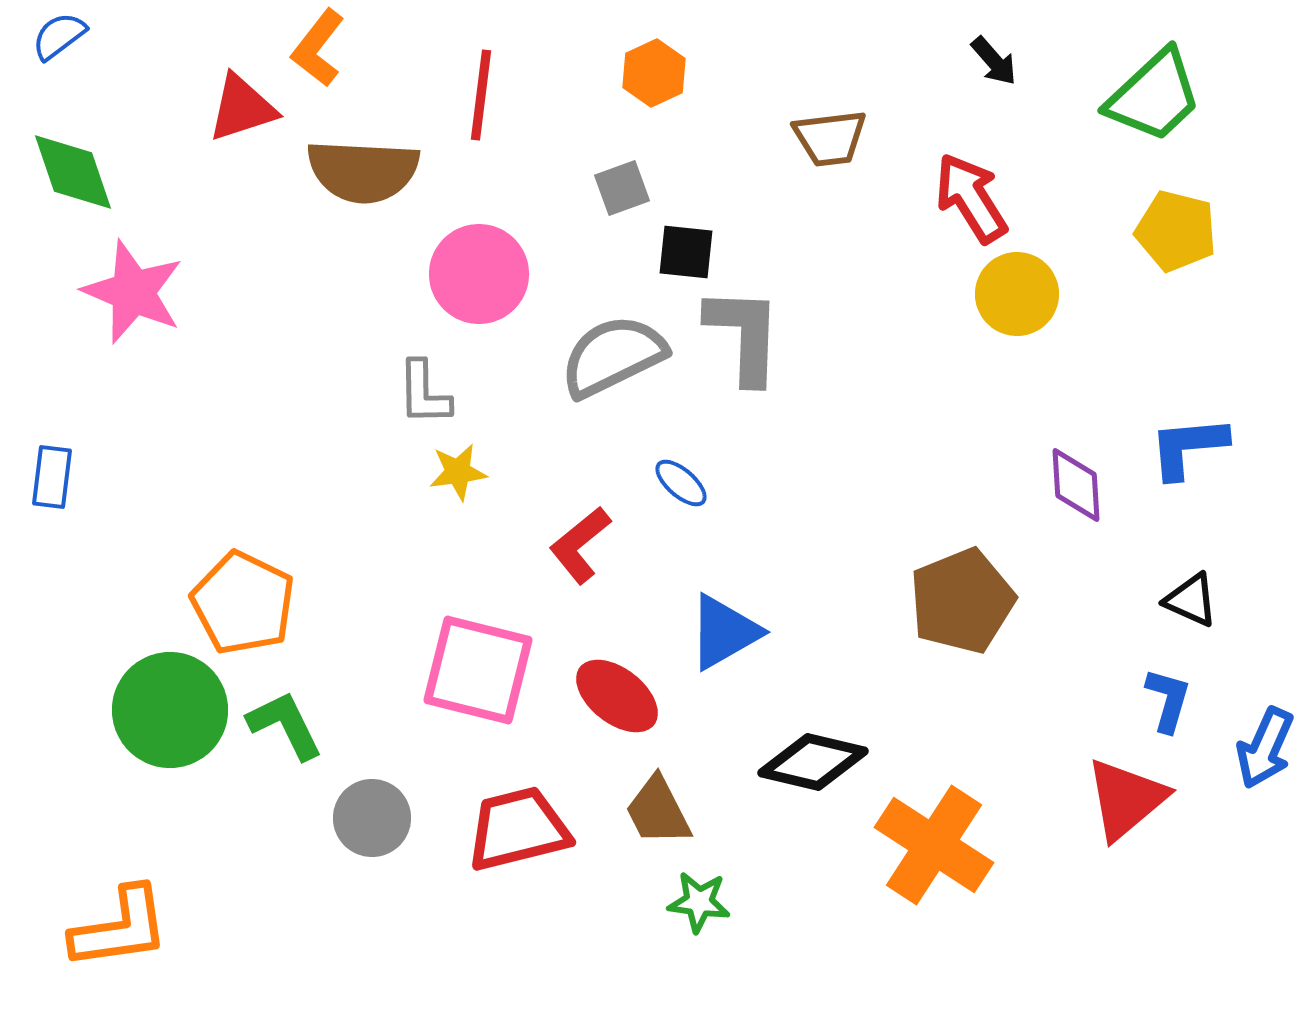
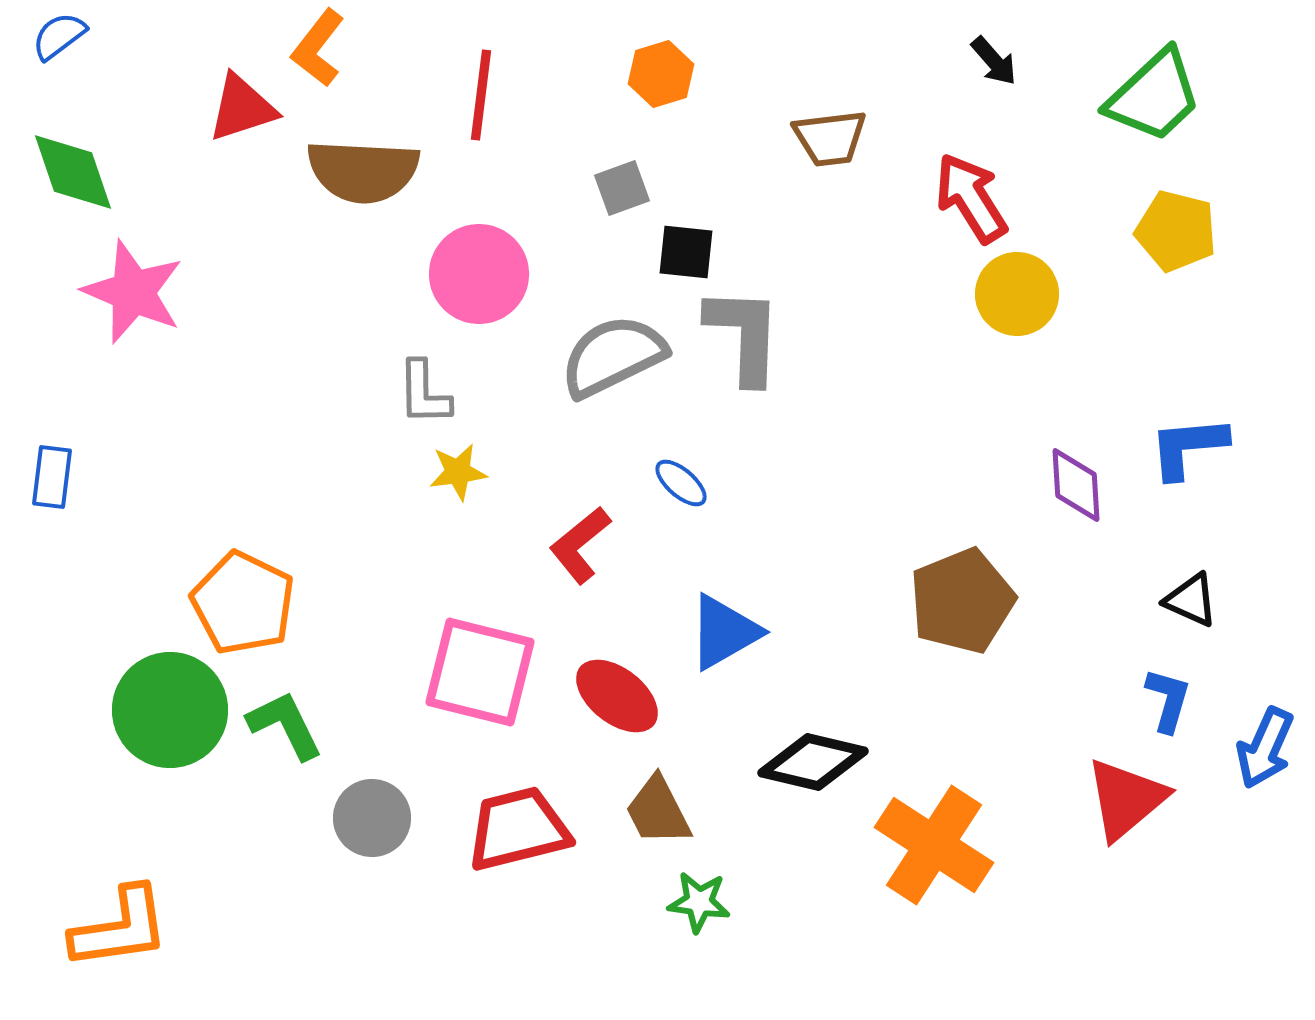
orange hexagon at (654, 73): moved 7 px right, 1 px down; rotated 8 degrees clockwise
pink square at (478, 670): moved 2 px right, 2 px down
